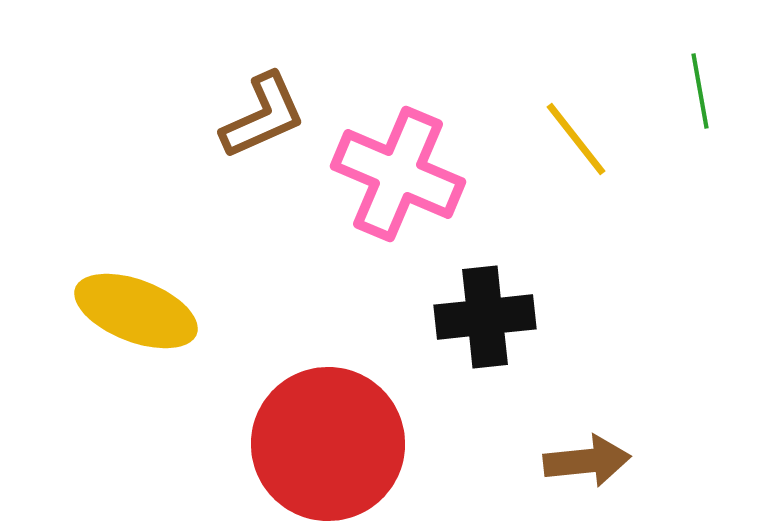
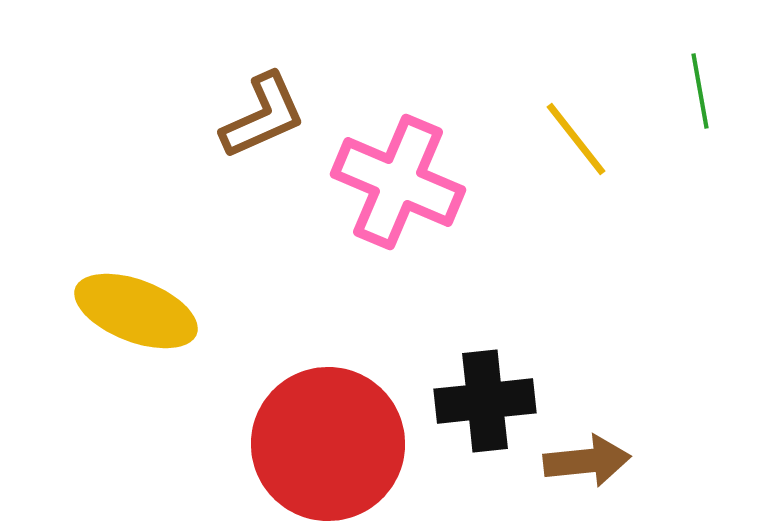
pink cross: moved 8 px down
black cross: moved 84 px down
